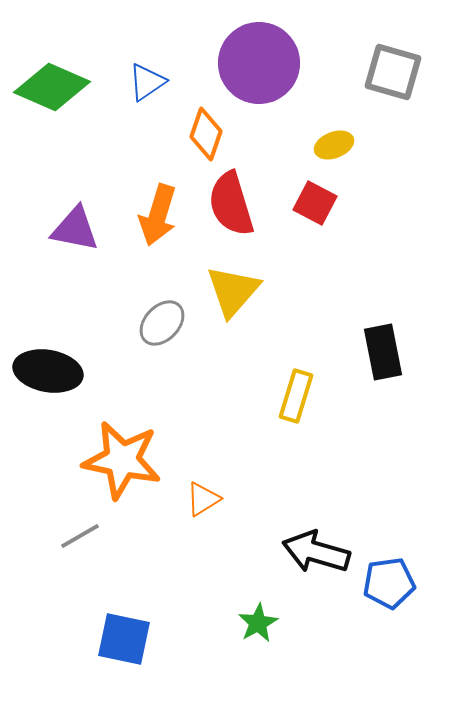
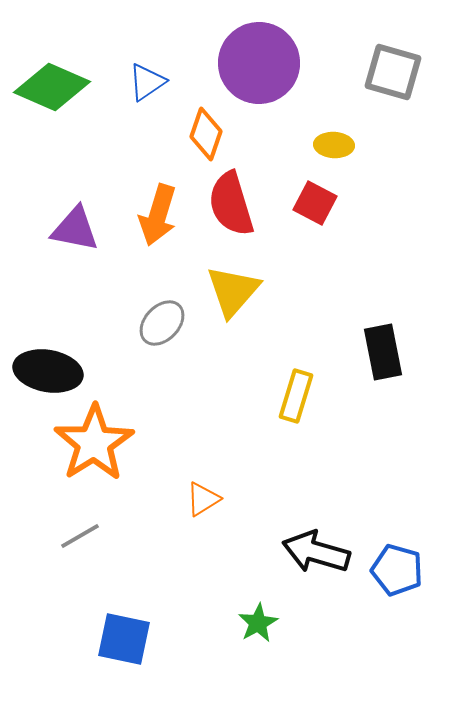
yellow ellipse: rotated 24 degrees clockwise
orange star: moved 28 px left, 17 px up; rotated 28 degrees clockwise
blue pentagon: moved 8 px right, 13 px up; rotated 24 degrees clockwise
